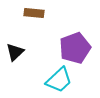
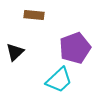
brown rectangle: moved 2 px down
